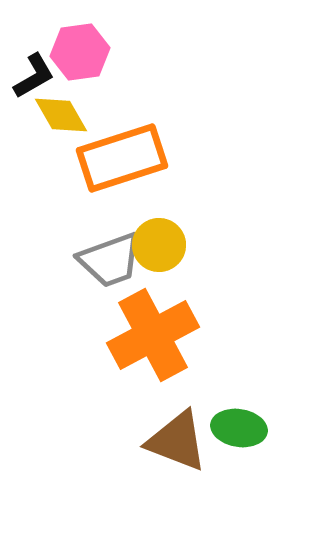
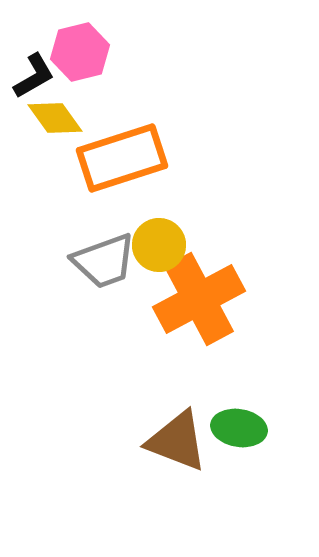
pink hexagon: rotated 6 degrees counterclockwise
yellow diamond: moved 6 px left, 3 px down; rotated 6 degrees counterclockwise
gray trapezoid: moved 6 px left, 1 px down
orange cross: moved 46 px right, 36 px up
